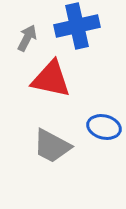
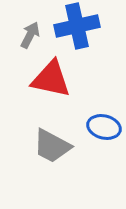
gray arrow: moved 3 px right, 3 px up
